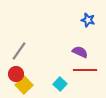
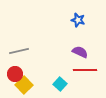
blue star: moved 10 px left
gray line: rotated 42 degrees clockwise
red circle: moved 1 px left
